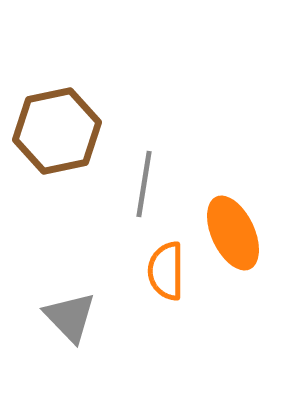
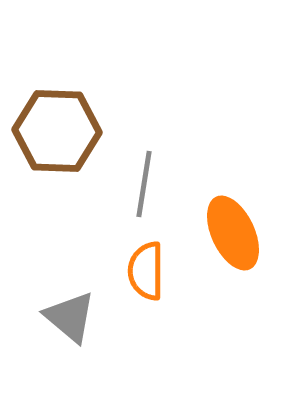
brown hexagon: rotated 14 degrees clockwise
orange semicircle: moved 20 px left
gray triangle: rotated 6 degrees counterclockwise
